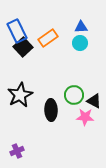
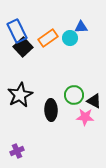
cyan circle: moved 10 px left, 5 px up
